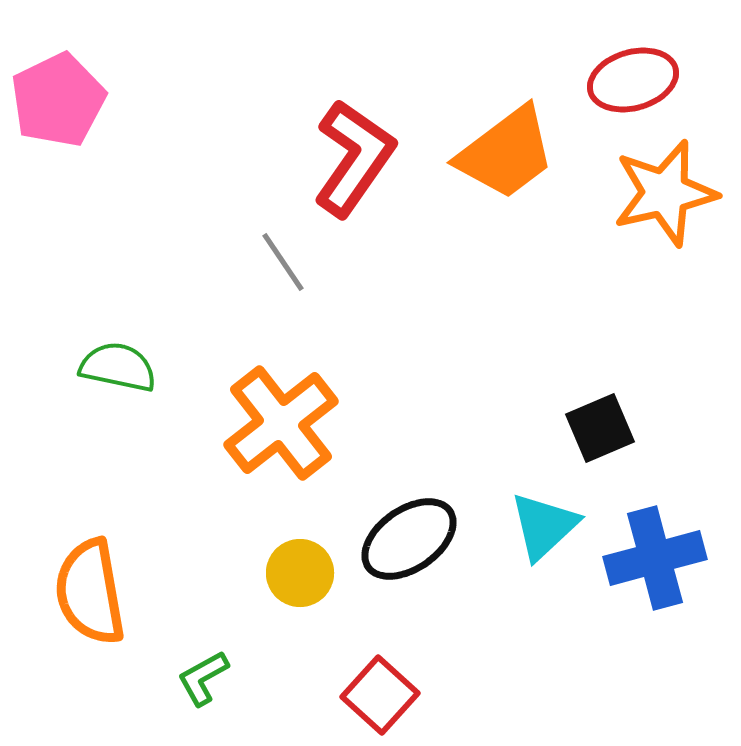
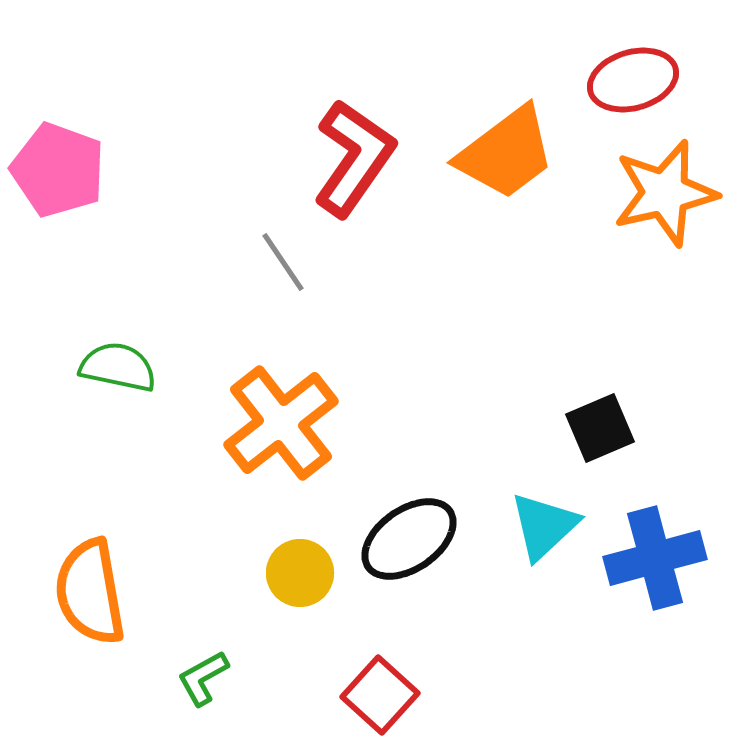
pink pentagon: moved 70 px down; rotated 26 degrees counterclockwise
